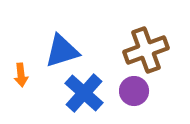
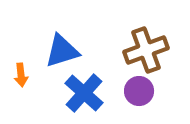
purple circle: moved 5 px right
